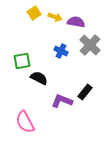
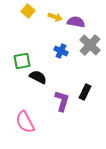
yellow square: moved 6 px left, 2 px up; rotated 16 degrees counterclockwise
black semicircle: moved 1 px left, 1 px up
black rectangle: rotated 14 degrees counterclockwise
purple L-shape: rotated 85 degrees clockwise
